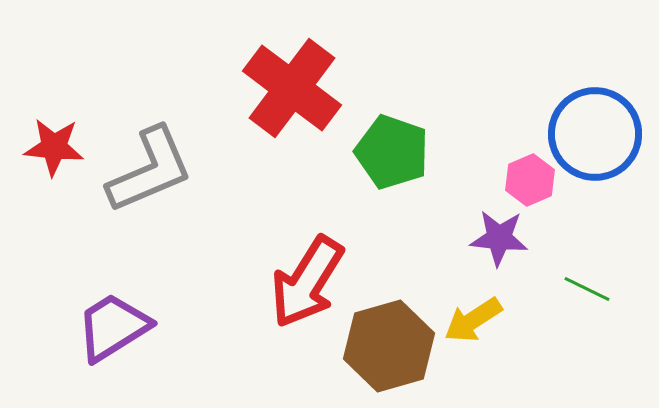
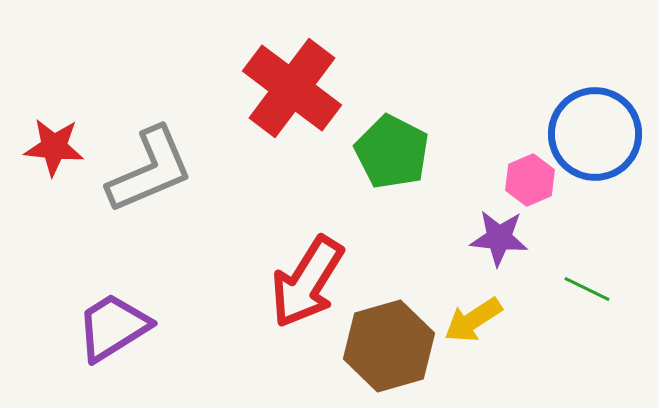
green pentagon: rotated 8 degrees clockwise
